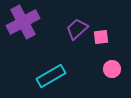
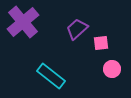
purple cross: rotated 12 degrees counterclockwise
pink square: moved 6 px down
cyan rectangle: rotated 68 degrees clockwise
